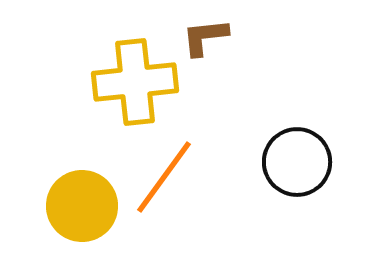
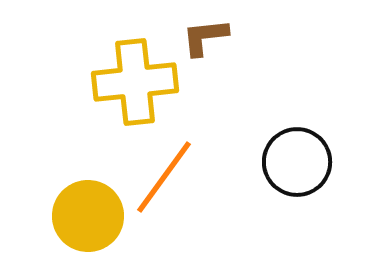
yellow circle: moved 6 px right, 10 px down
